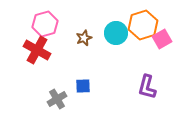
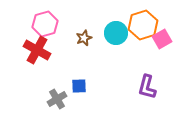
blue square: moved 4 px left
